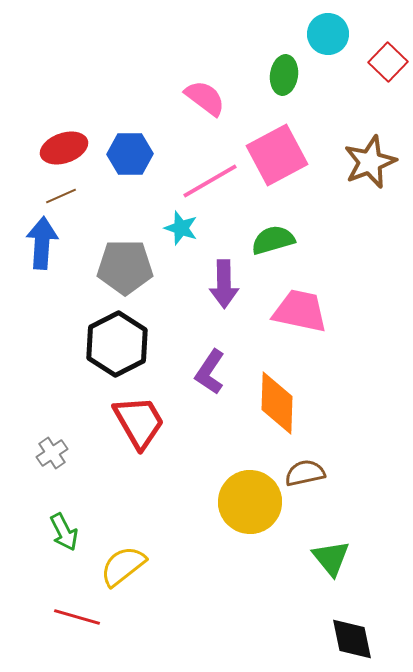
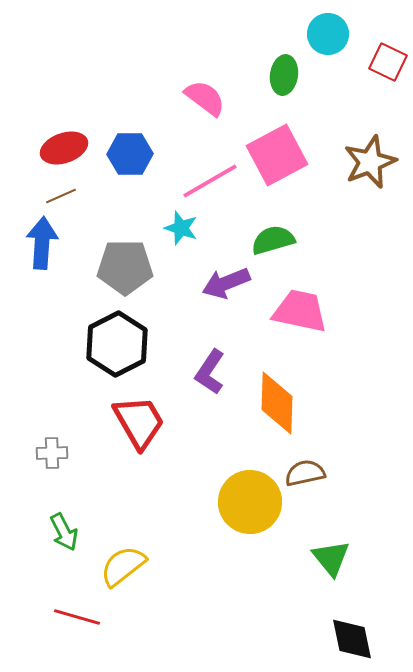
red square: rotated 18 degrees counterclockwise
purple arrow: moved 2 px right, 1 px up; rotated 69 degrees clockwise
gray cross: rotated 32 degrees clockwise
